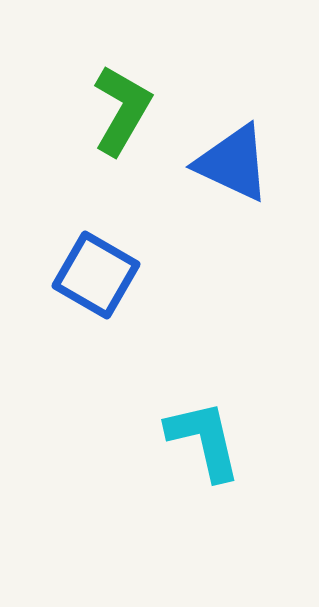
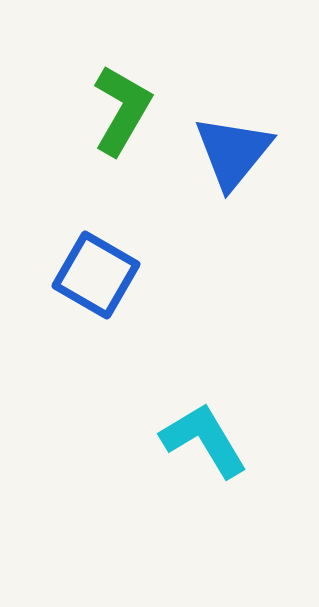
blue triangle: moved 11 px up; rotated 44 degrees clockwise
cyan L-shape: rotated 18 degrees counterclockwise
